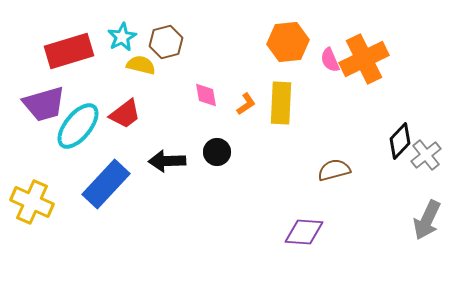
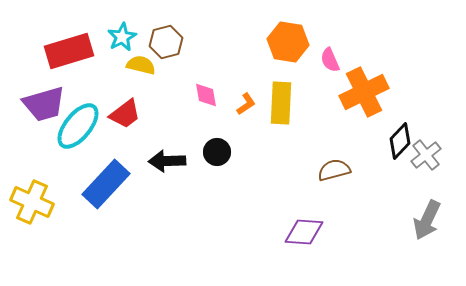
orange hexagon: rotated 15 degrees clockwise
orange cross: moved 33 px down
